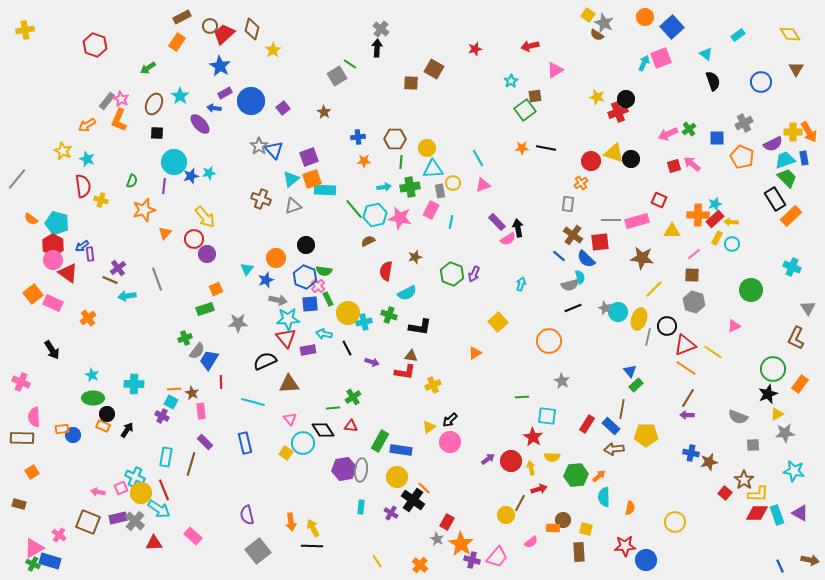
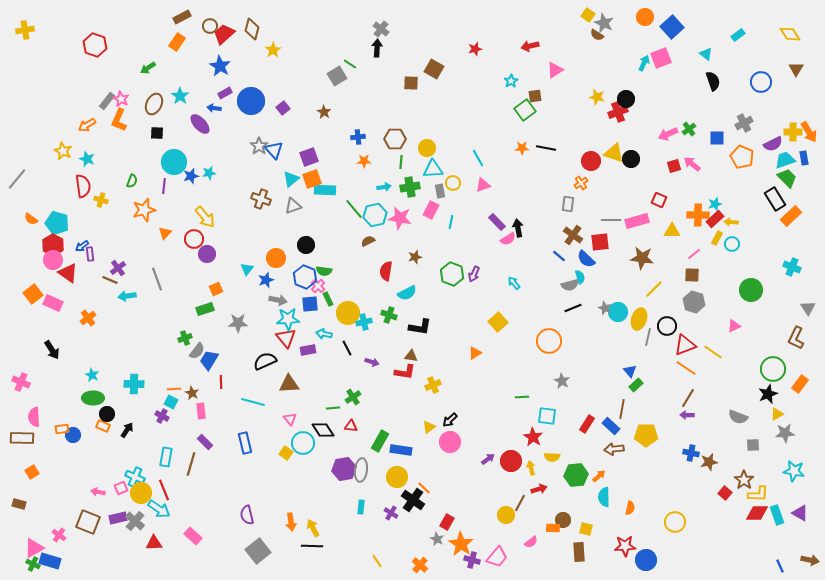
cyan arrow at (521, 284): moved 7 px left, 1 px up; rotated 56 degrees counterclockwise
